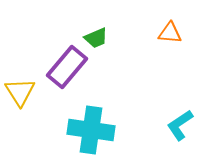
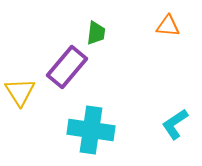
orange triangle: moved 2 px left, 7 px up
green trapezoid: moved 5 px up; rotated 60 degrees counterclockwise
cyan L-shape: moved 5 px left, 1 px up
